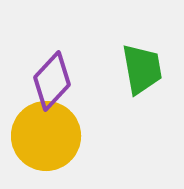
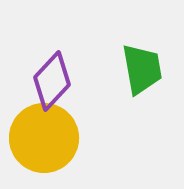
yellow circle: moved 2 px left, 2 px down
